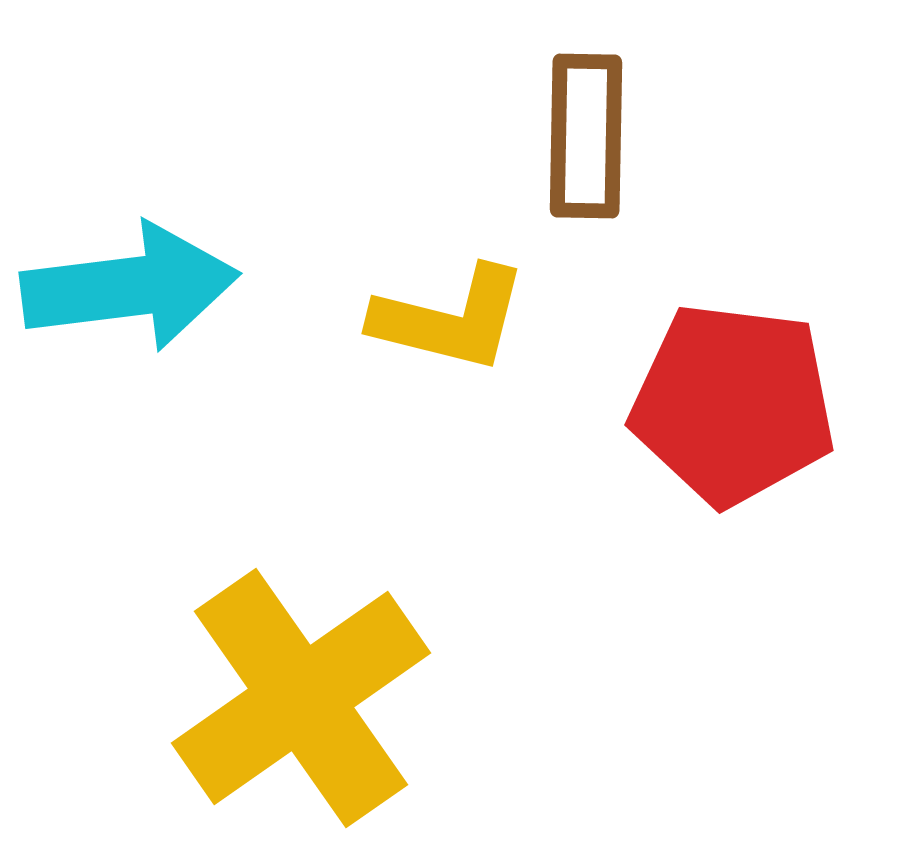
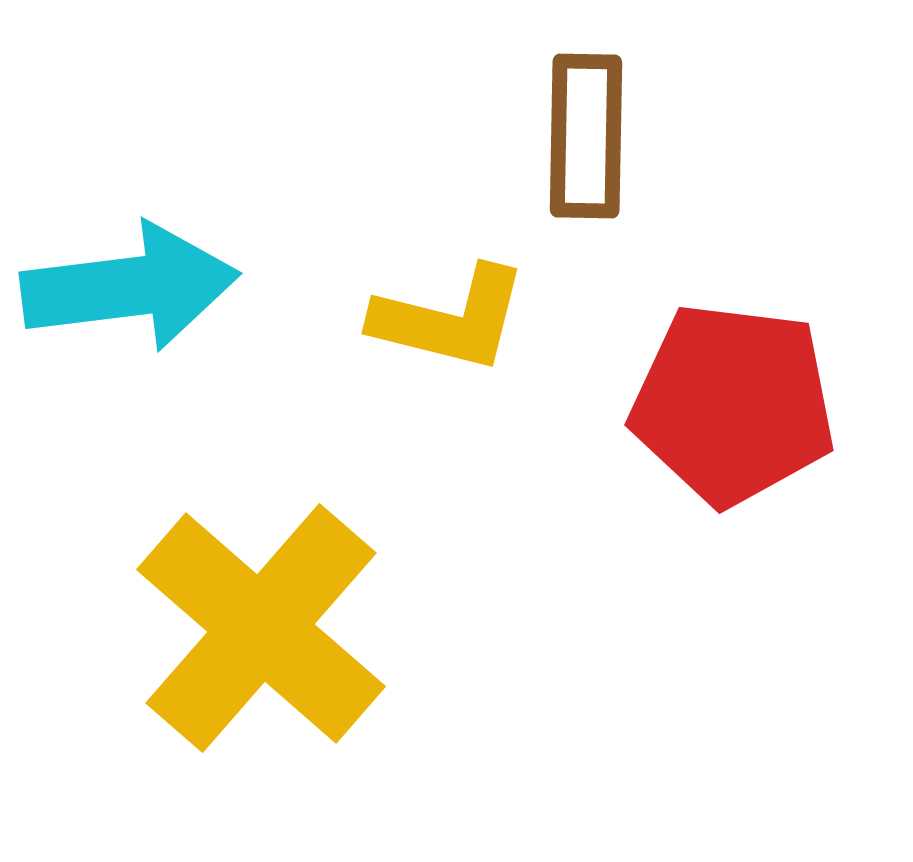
yellow cross: moved 40 px left, 70 px up; rotated 14 degrees counterclockwise
